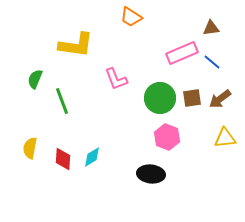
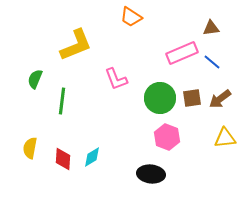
yellow L-shape: rotated 30 degrees counterclockwise
green line: rotated 28 degrees clockwise
